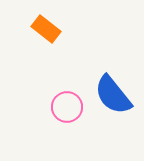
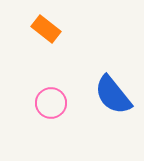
pink circle: moved 16 px left, 4 px up
